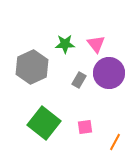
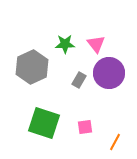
green square: rotated 20 degrees counterclockwise
